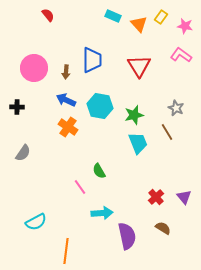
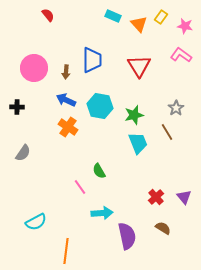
gray star: rotated 14 degrees clockwise
